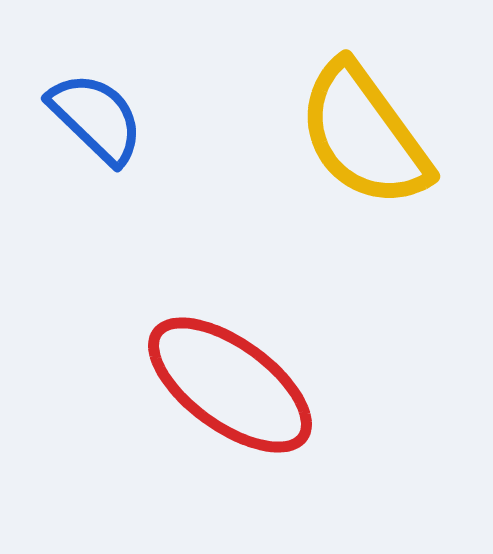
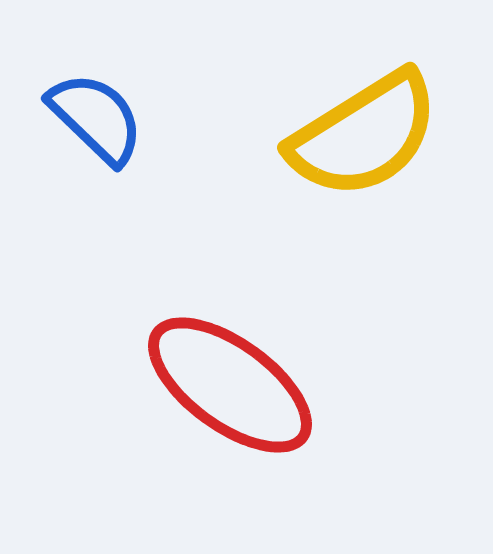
yellow semicircle: rotated 86 degrees counterclockwise
